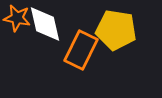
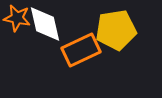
yellow pentagon: rotated 18 degrees counterclockwise
orange rectangle: rotated 39 degrees clockwise
